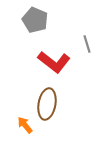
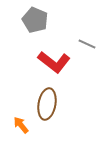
gray line: rotated 48 degrees counterclockwise
orange arrow: moved 4 px left
